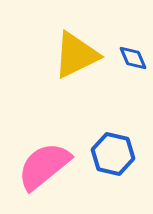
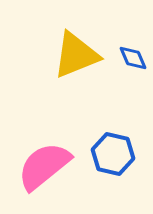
yellow triangle: rotated 4 degrees clockwise
